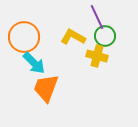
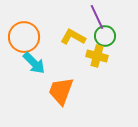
orange trapezoid: moved 15 px right, 3 px down
